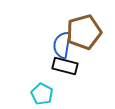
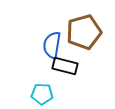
blue semicircle: moved 10 px left
cyan pentagon: rotated 25 degrees counterclockwise
